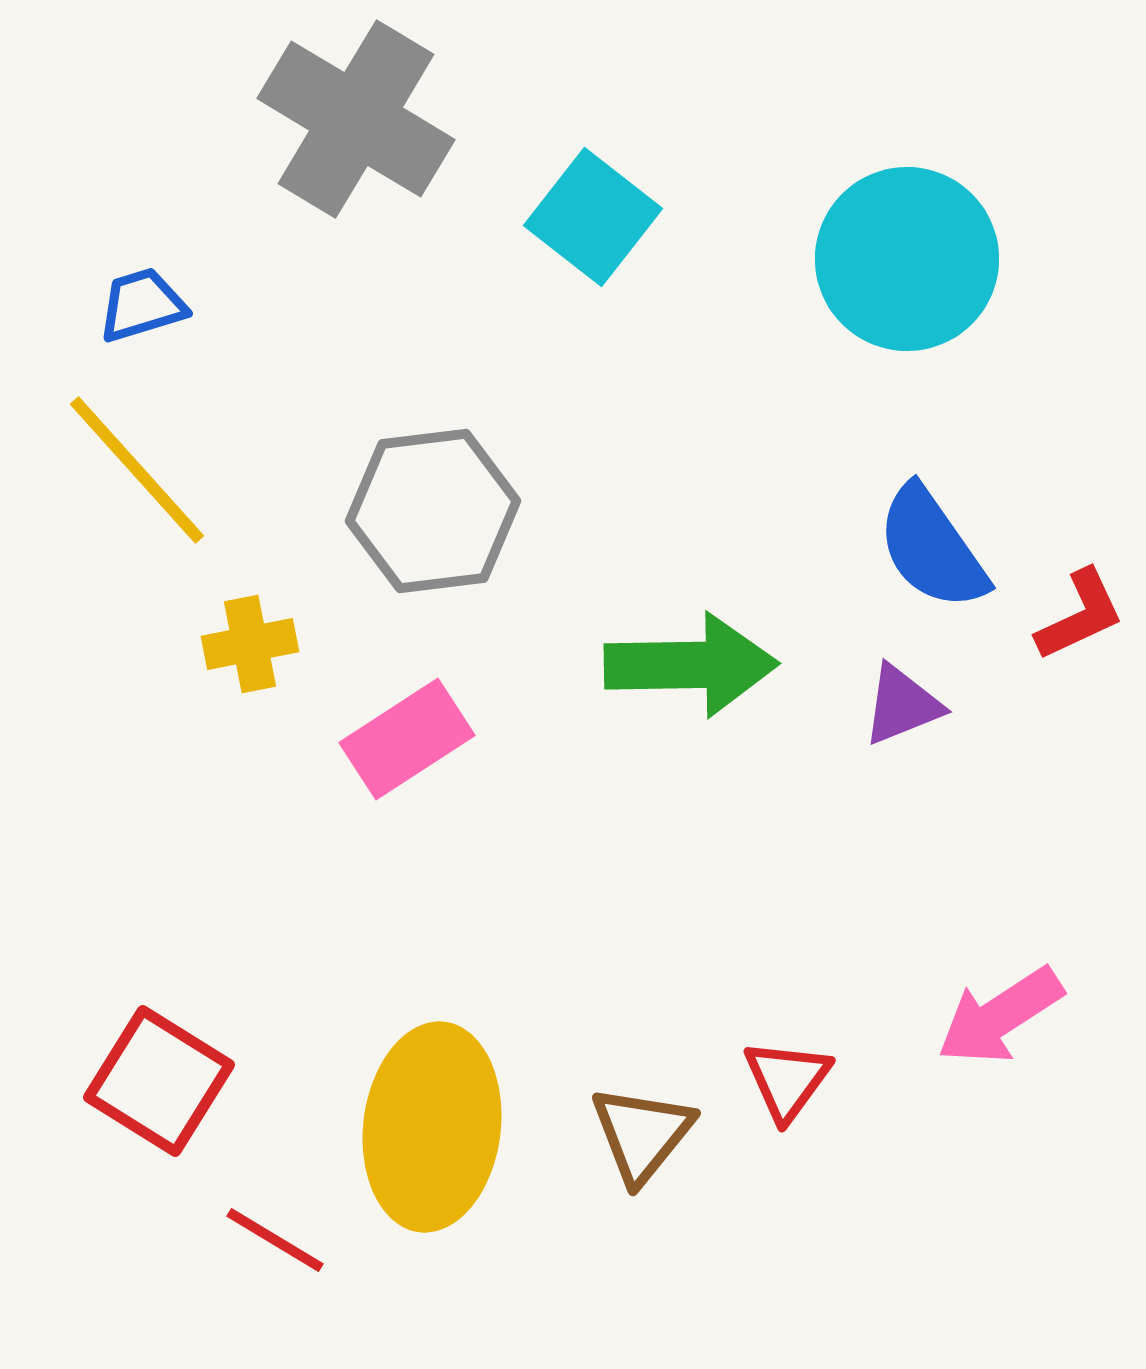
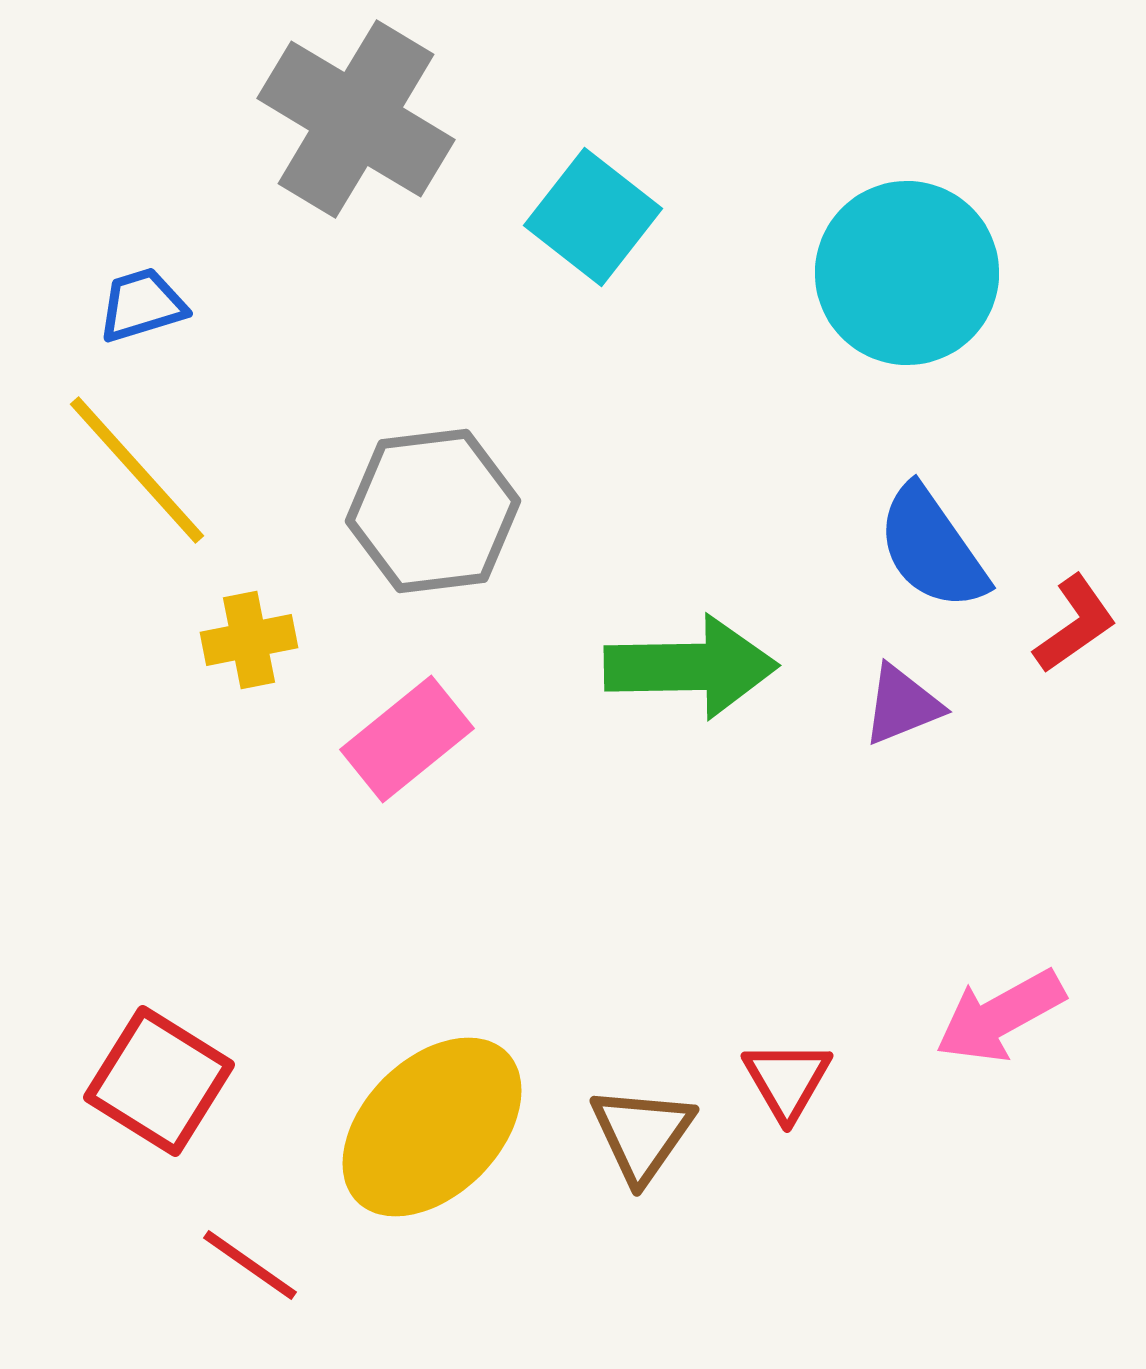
cyan circle: moved 14 px down
red L-shape: moved 5 px left, 9 px down; rotated 10 degrees counterclockwise
yellow cross: moved 1 px left, 4 px up
green arrow: moved 2 px down
pink rectangle: rotated 6 degrees counterclockwise
pink arrow: rotated 4 degrees clockwise
red triangle: rotated 6 degrees counterclockwise
yellow ellipse: rotated 38 degrees clockwise
brown triangle: rotated 4 degrees counterclockwise
red line: moved 25 px left, 25 px down; rotated 4 degrees clockwise
